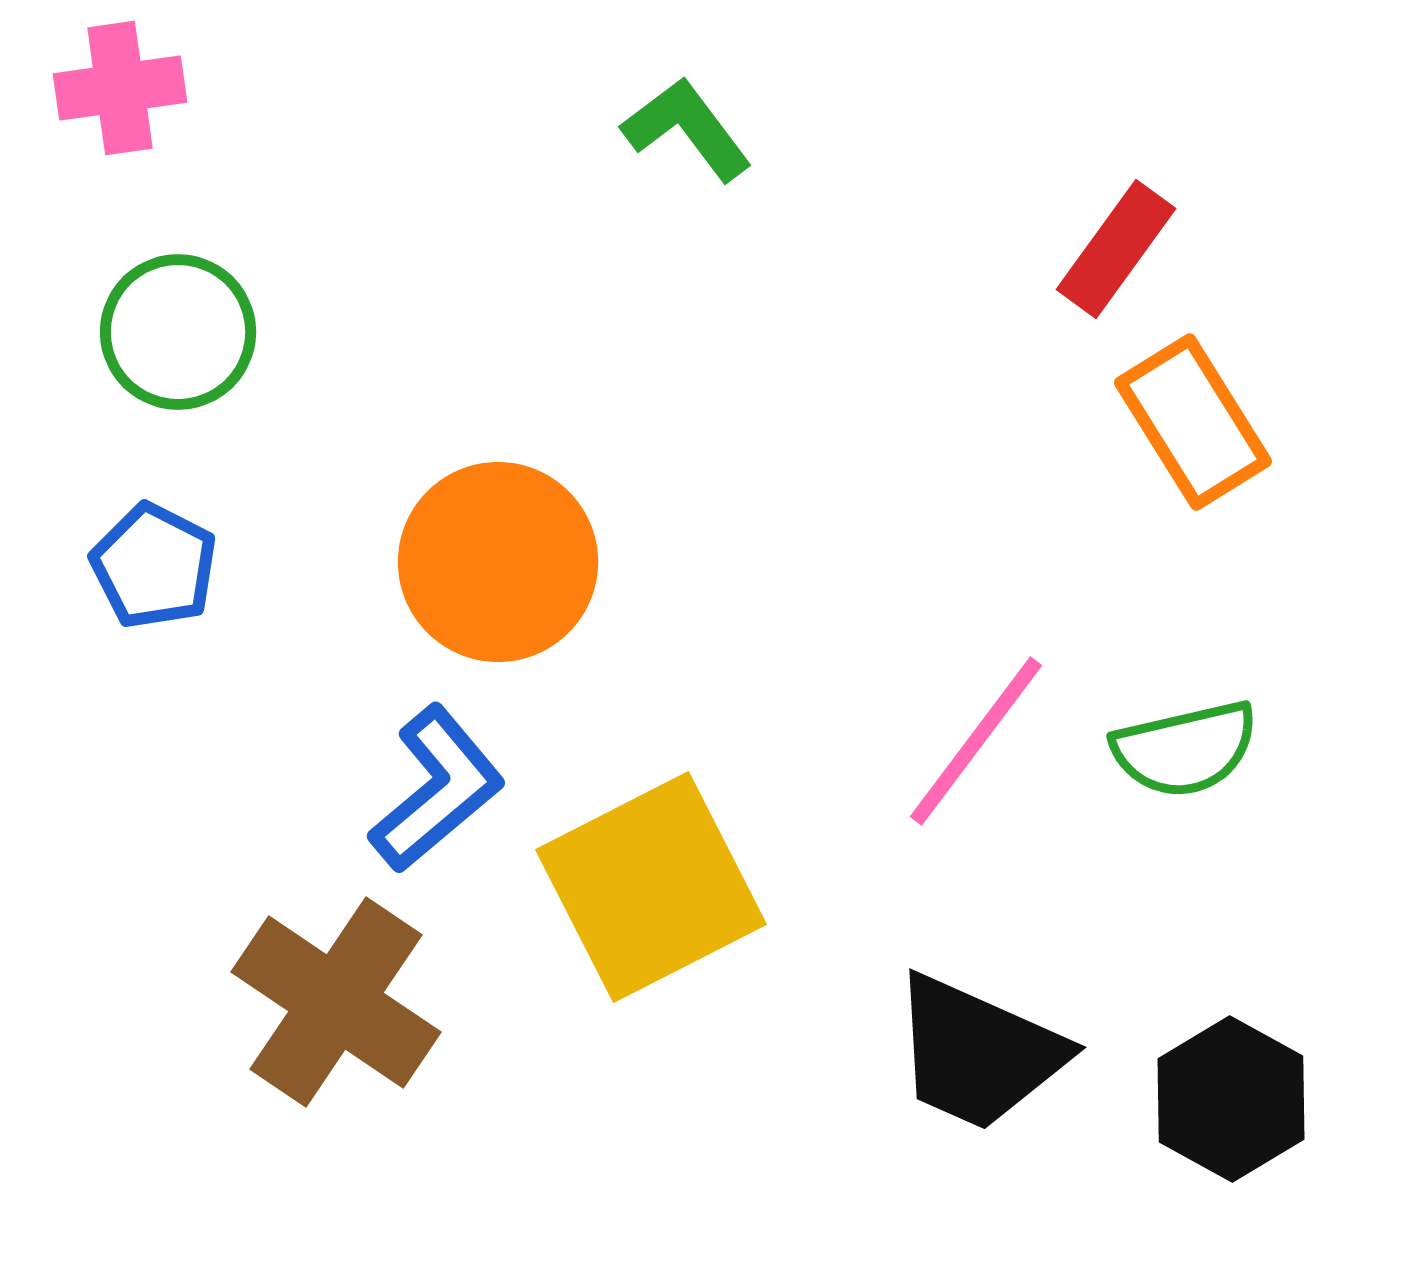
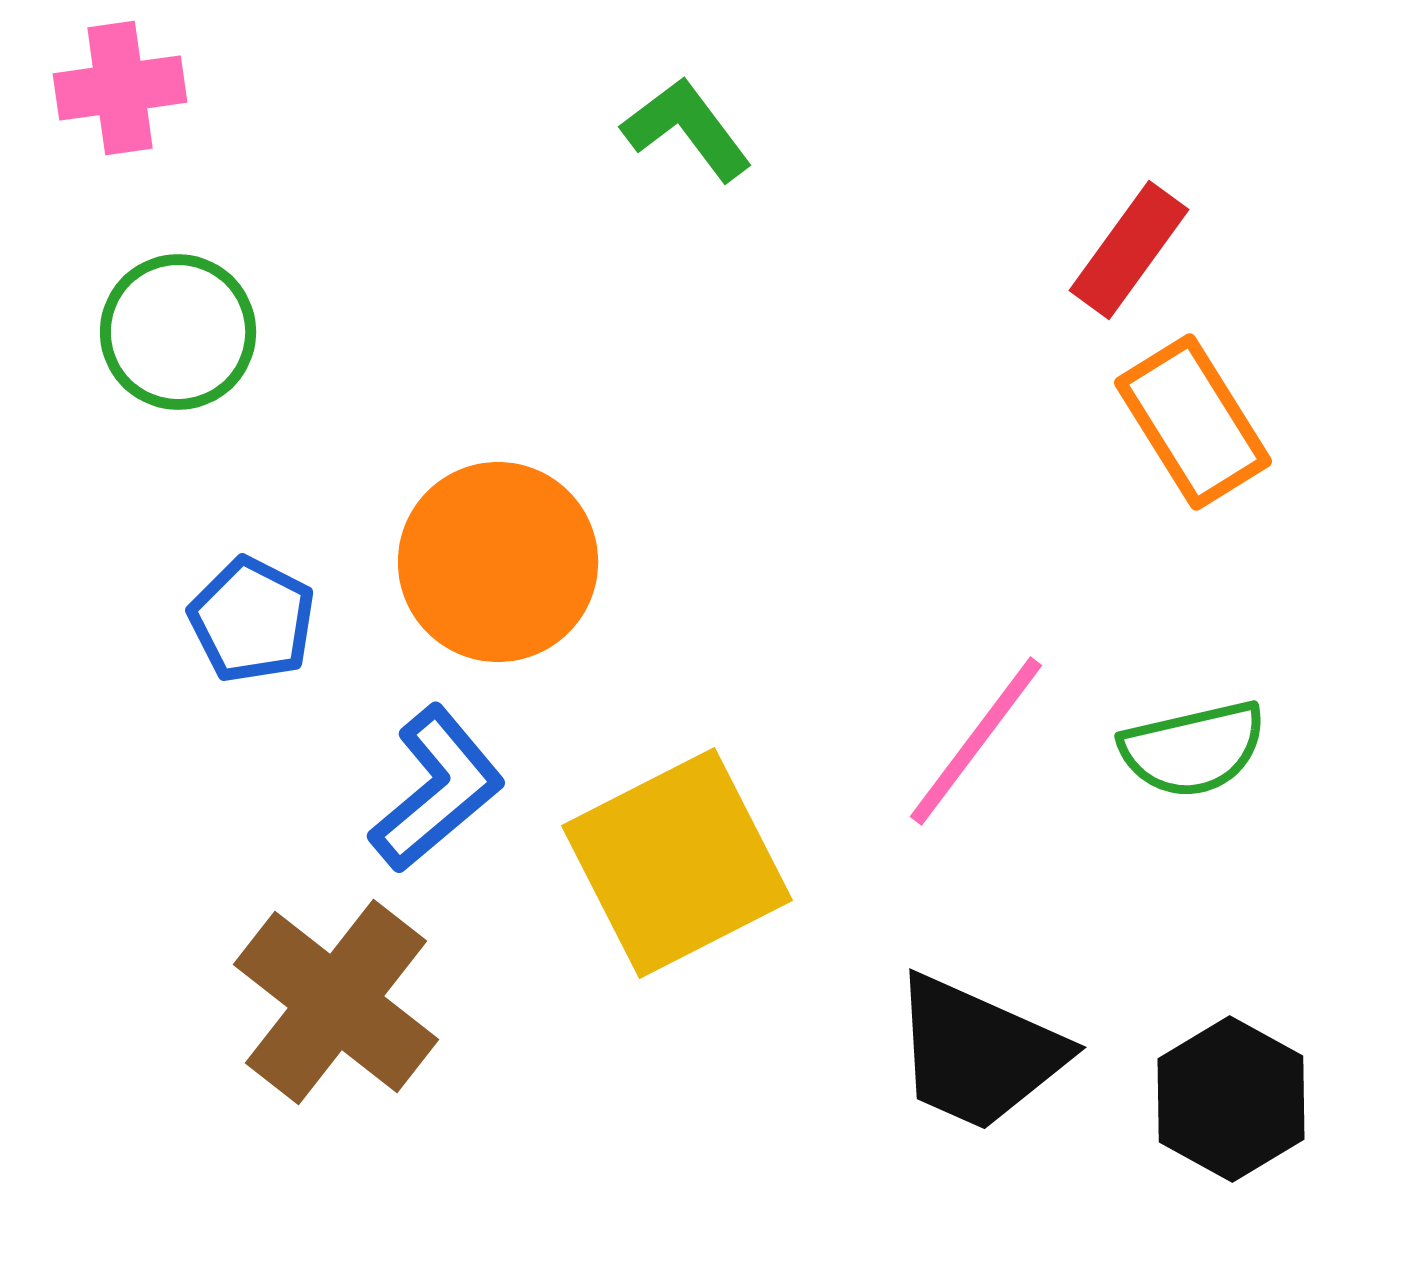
red rectangle: moved 13 px right, 1 px down
blue pentagon: moved 98 px right, 54 px down
green semicircle: moved 8 px right
yellow square: moved 26 px right, 24 px up
brown cross: rotated 4 degrees clockwise
